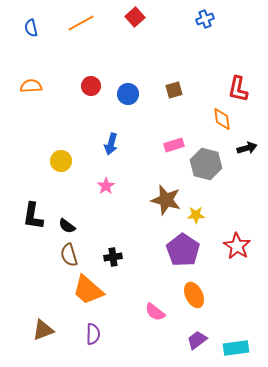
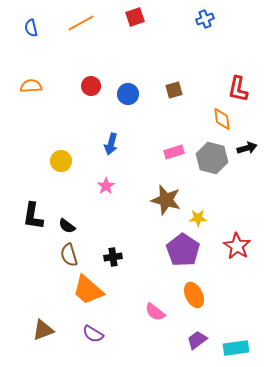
red square: rotated 24 degrees clockwise
pink rectangle: moved 7 px down
gray hexagon: moved 6 px right, 6 px up
yellow star: moved 2 px right, 3 px down
purple semicircle: rotated 120 degrees clockwise
